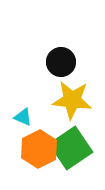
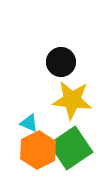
cyan triangle: moved 6 px right, 6 px down
orange hexagon: moved 1 px left, 1 px down
